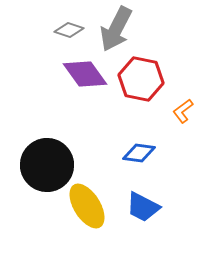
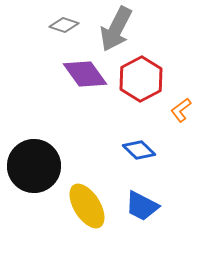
gray diamond: moved 5 px left, 5 px up
red hexagon: rotated 21 degrees clockwise
orange L-shape: moved 2 px left, 1 px up
blue diamond: moved 3 px up; rotated 36 degrees clockwise
black circle: moved 13 px left, 1 px down
blue trapezoid: moved 1 px left, 1 px up
